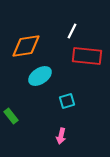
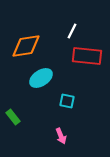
cyan ellipse: moved 1 px right, 2 px down
cyan square: rotated 28 degrees clockwise
green rectangle: moved 2 px right, 1 px down
pink arrow: rotated 35 degrees counterclockwise
